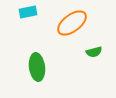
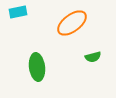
cyan rectangle: moved 10 px left
green semicircle: moved 1 px left, 5 px down
